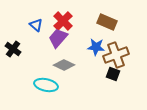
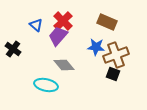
purple trapezoid: moved 2 px up
gray diamond: rotated 25 degrees clockwise
